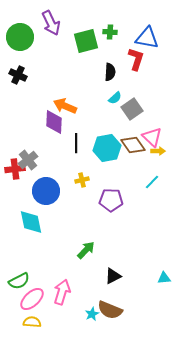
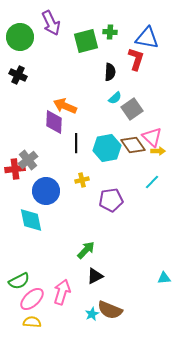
purple pentagon: rotated 10 degrees counterclockwise
cyan diamond: moved 2 px up
black triangle: moved 18 px left
